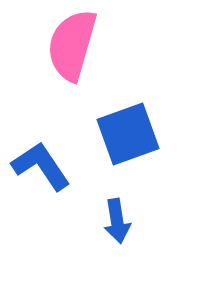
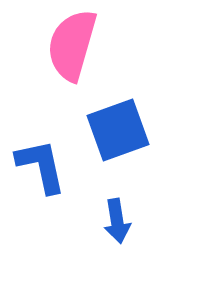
blue square: moved 10 px left, 4 px up
blue L-shape: rotated 22 degrees clockwise
